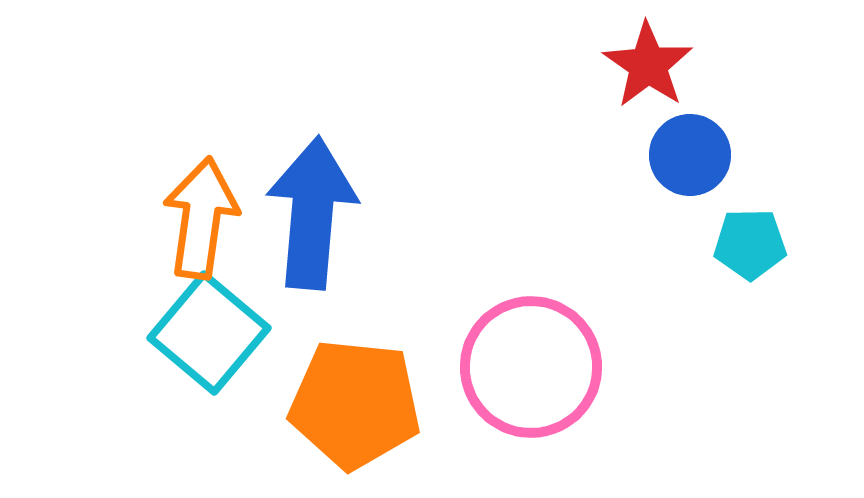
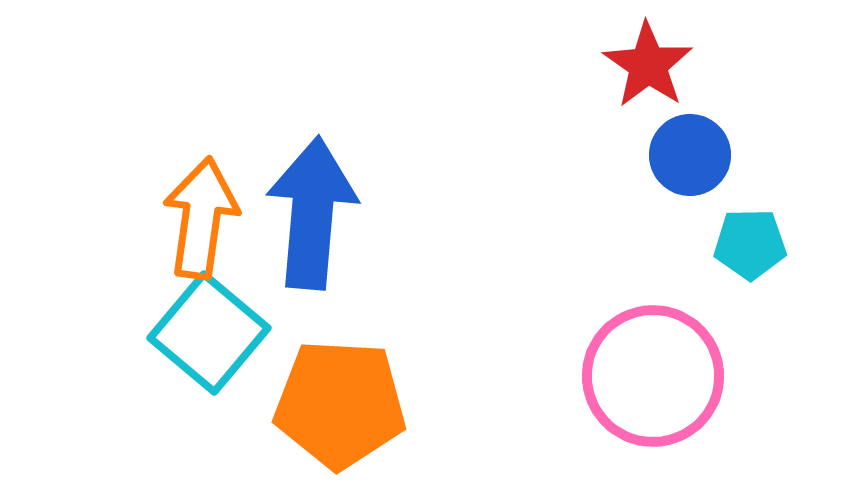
pink circle: moved 122 px right, 9 px down
orange pentagon: moved 15 px left; rotated 3 degrees counterclockwise
